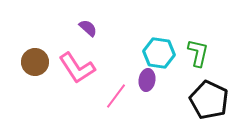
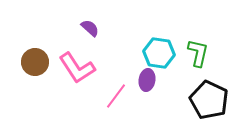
purple semicircle: moved 2 px right
